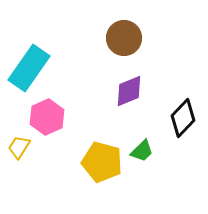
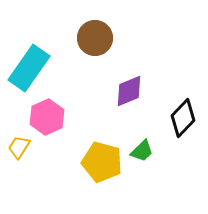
brown circle: moved 29 px left
